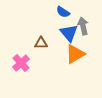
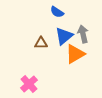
blue semicircle: moved 6 px left
gray arrow: moved 8 px down
blue triangle: moved 5 px left, 3 px down; rotated 30 degrees clockwise
pink cross: moved 8 px right, 21 px down
